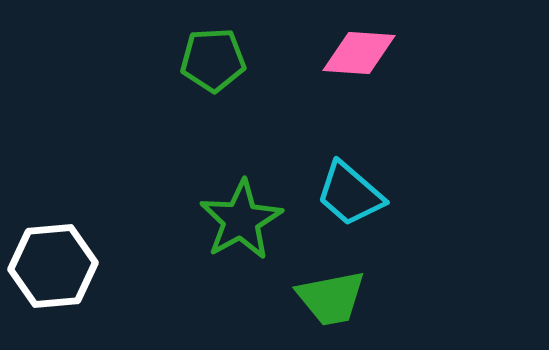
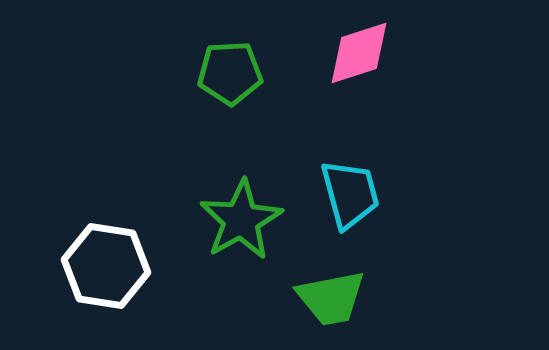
pink diamond: rotated 22 degrees counterclockwise
green pentagon: moved 17 px right, 13 px down
cyan trapezoid: rotated 146 degrees counterclockwise
white hexagon: moved 53 px right; rotated 14 degrees clockwise
